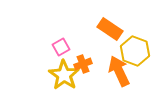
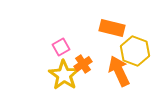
orange rectangle: moved 2 px right, 1 px up; rotated 20 degrees counterclockwise
orange cross: rotated 12 degrees counterclockwise
